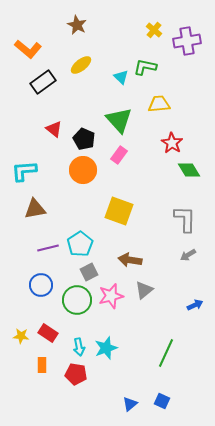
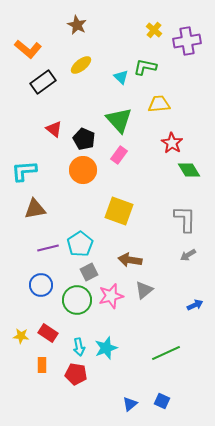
green line: rotated 40 degrees clockwise
